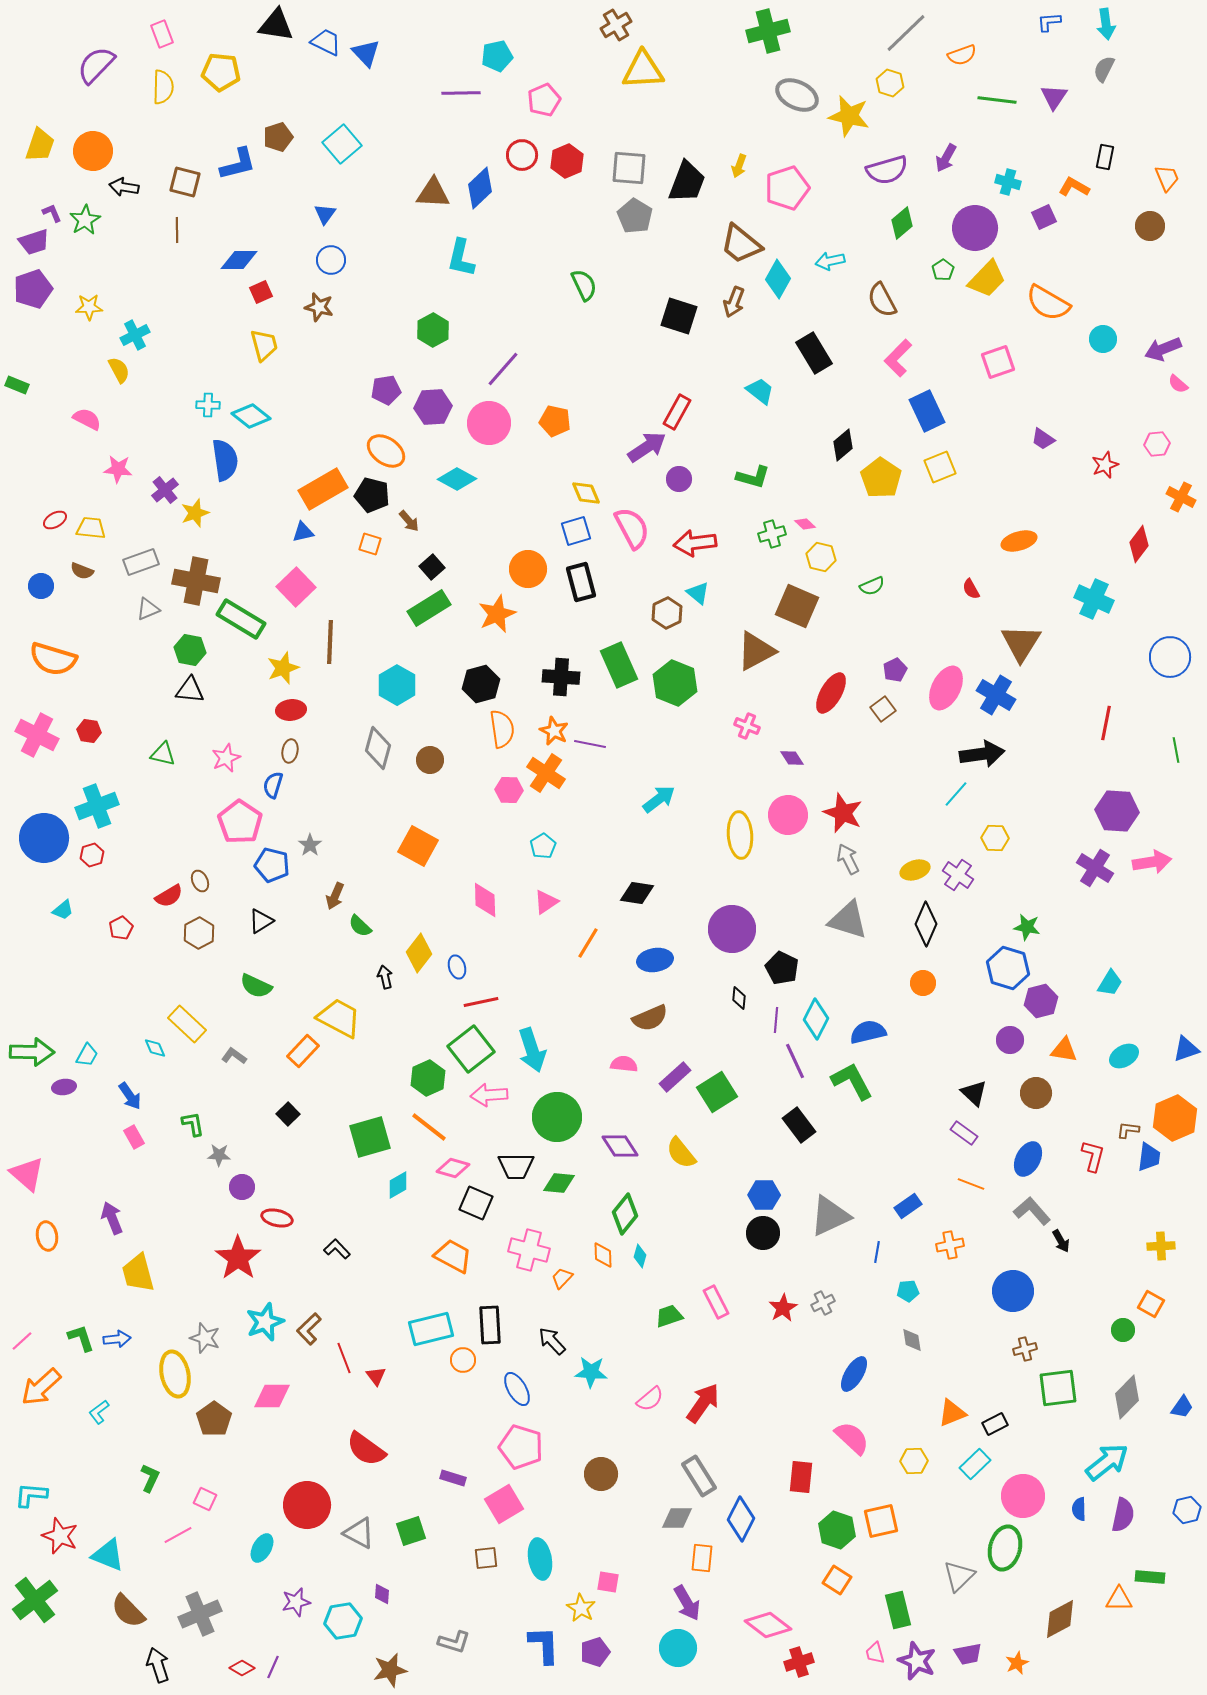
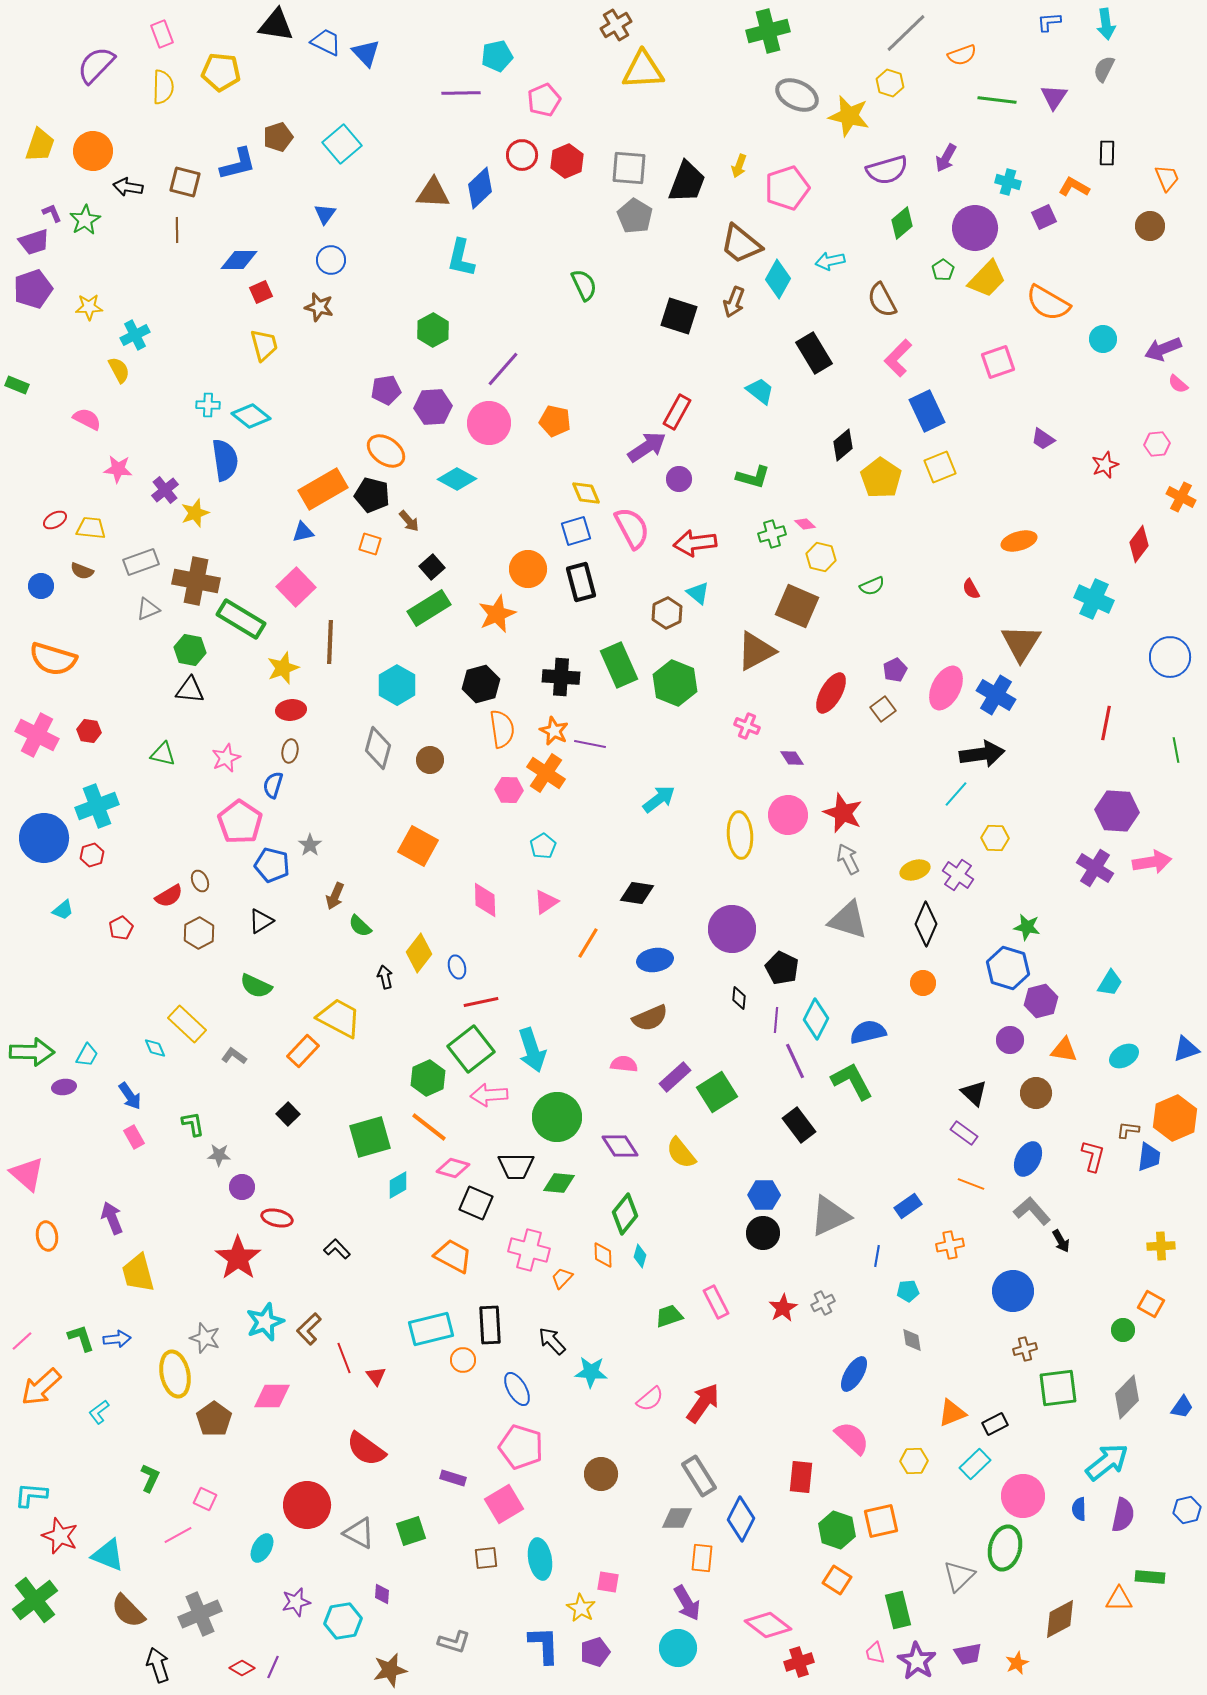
black rectangle at (1105, 157): moved 2 px right, 4 px up; rotated 10 degrees counterclockwise
black arrow at (124, 187): moved 4 px right
blue line at (877, 1252): moved 4 px down
purple star at (917, 1661): rotated 9 degrees clockwise
